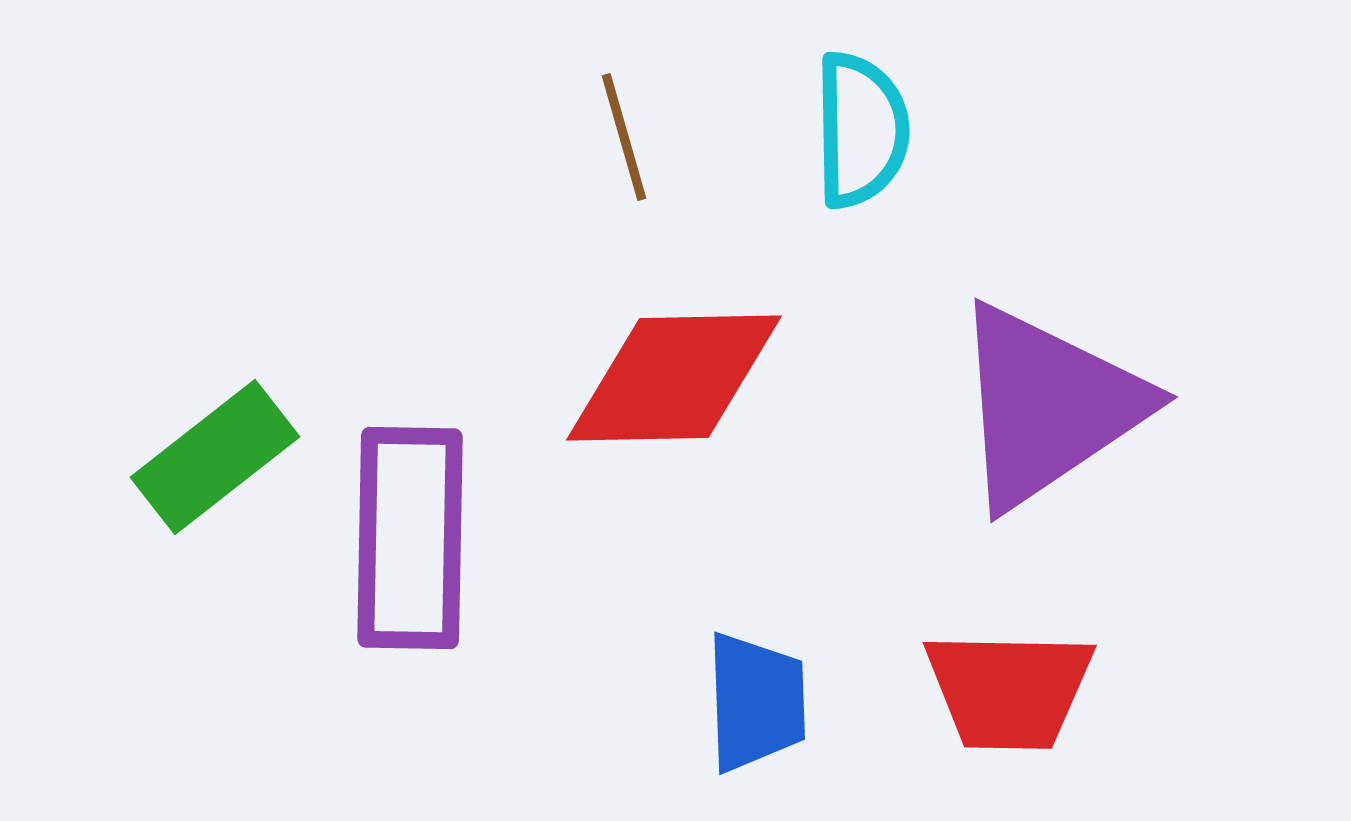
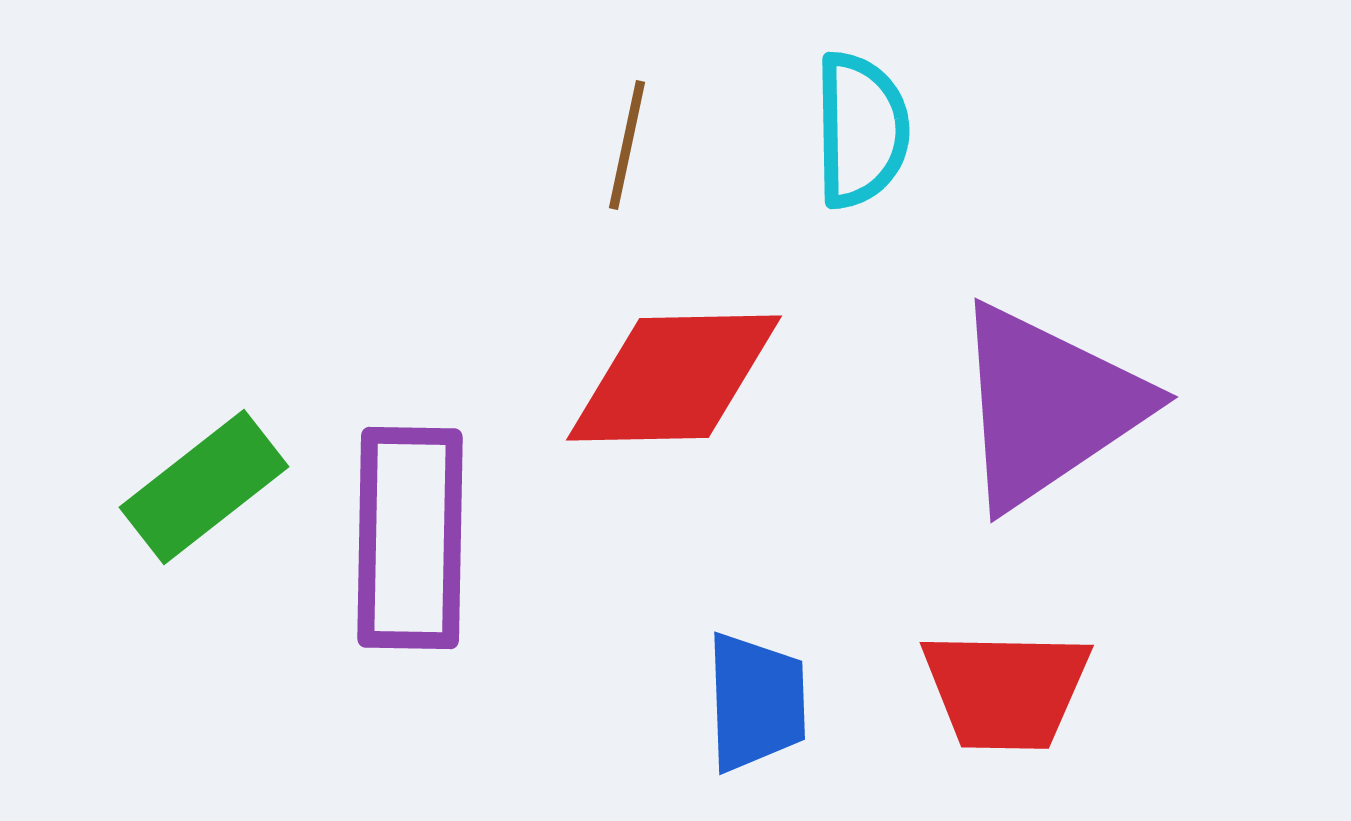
brown line: moved 3 px right, 8 px down; rotated 28 degrees clockwise
green rectangle: moved 11 px left, 30 px down
red trapezoid: moved 3 px left
